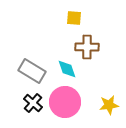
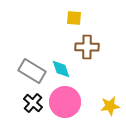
cyan diamond: moved 6 px left
yellow star: moved 1 px right, 1 px down
